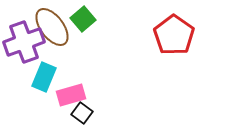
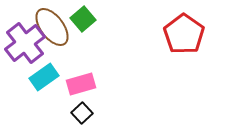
red pentagon: moved 10 px right, 1 px up
purple cross: moved 1 px right, 1 px down; rotated 18 degrees counterclockwise
cyan rectangle: rotated 32 degrees clockwise
pink rectangle: moved 10 px right, 11 px up
black square: rotated 10 degrees clockwise
